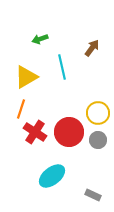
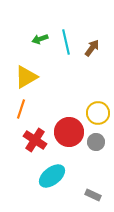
cyan line: moved 4 px right, 25 px up
red cross: moved 8 px down
gray circle: moved 2 px left, 2 px down
